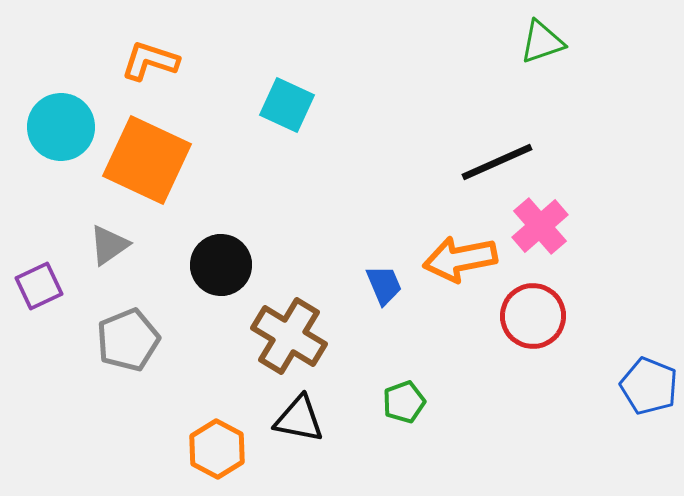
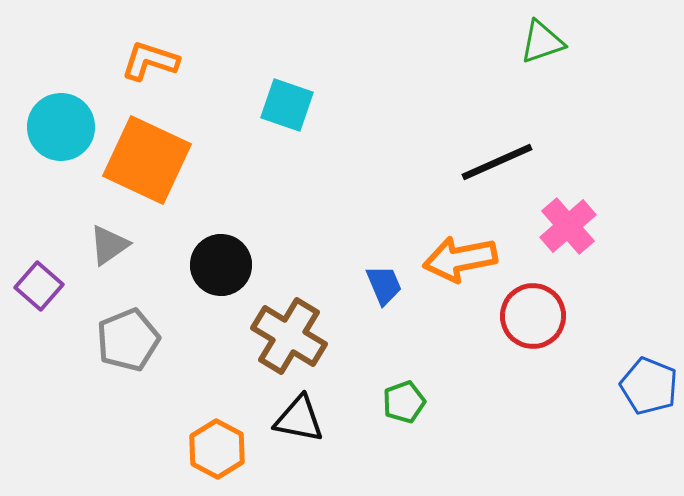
cyan square: rotated 6 degrees counterclockwise
pink cross: moved 28 px right
purple square: rotated 24 degrees counterclockwise
